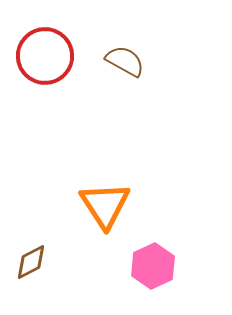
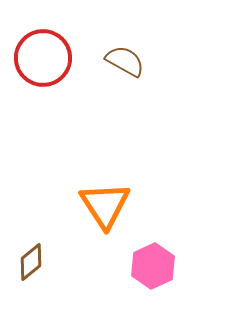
red circle: moved 2 px left, 2 px down
brown diamond: rotated 12 degrees counterclockwise
